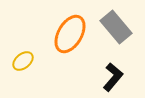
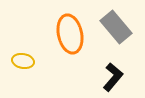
orange ellipse: rotated 42 degrees counterclockwise
yellow ellipse: rotated 50 degrees clockwise
